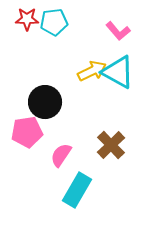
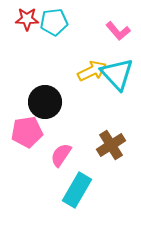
cyan triangle: moved 1 px left, 2 px down; rotated 18 degrees clockwise
brown cross: rotated 12 degrees clockwise
